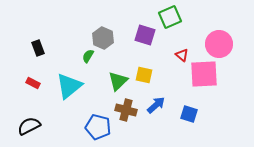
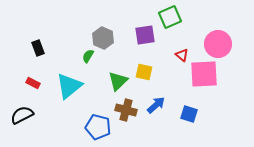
purple square: rotated 25 degrees counterclockwise
pink circle: moved 1 px left
yellow square: moved 3 px up
black semicircle: moved 7 px left, 11 px up
